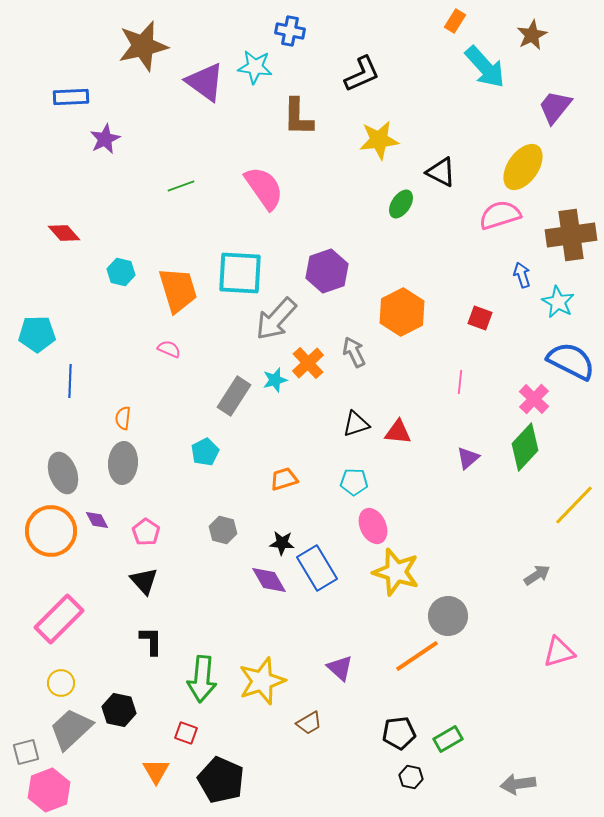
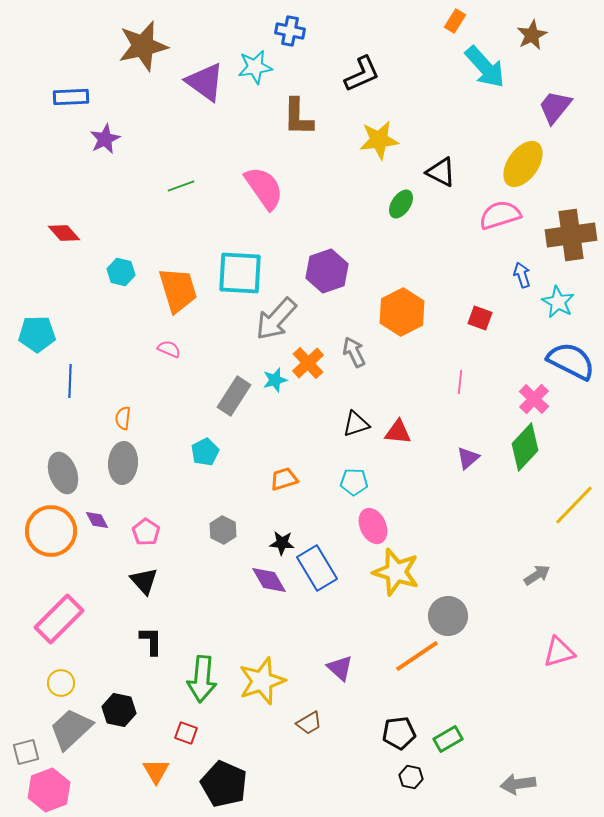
cyan star at (255, 67): rotated 16 degrees counterclockwise
yellow ellipse at (523, 167): moved 3 px up
gray hexagon at (223, 530): rotated 12 degrees clockwise
black pentagon at (221, 780): moved 3 px right, 4 px down
